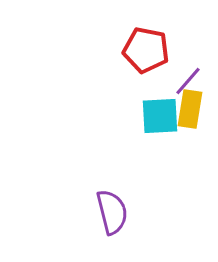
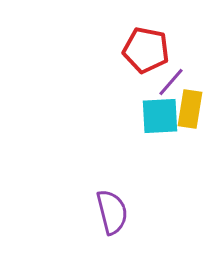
purple line: moved 17 px left, 1 px down
